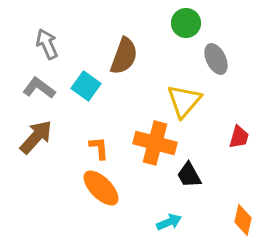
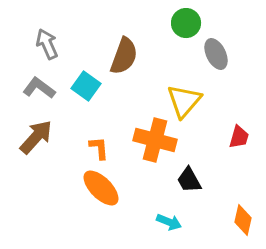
gray ellipse: moved 5 px up
orange cross: moved 3 px up
black trapezoid: moved 5 px down
cyan arrow: rotated 45 degrees clockwise
